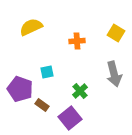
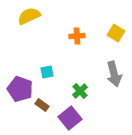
yellow semicircle: moved 2 px left, 11 px up
orange cross: moved 5 px up
